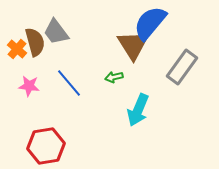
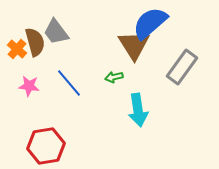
blue semicircle: rotated 9 degrees clockwise
brown triangle: moved 1 px right
cyan arrow: rotated 32 degrees counterclockwise
